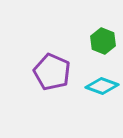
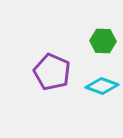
green hexagon: rotated 20 degrees counterclockwise
